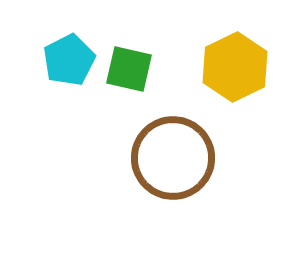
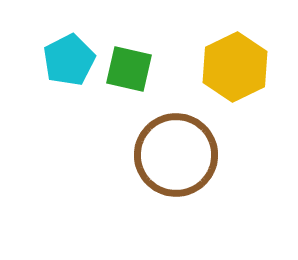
brown circle: moved 3 px right, 3 px up
